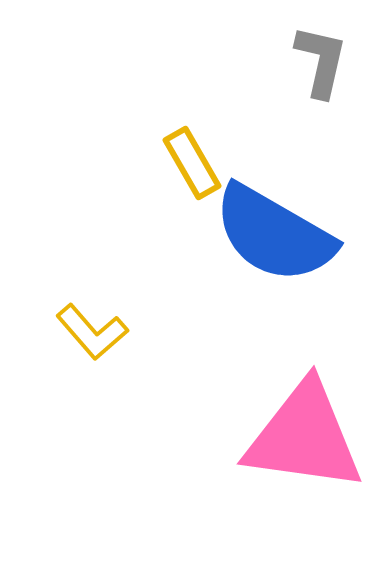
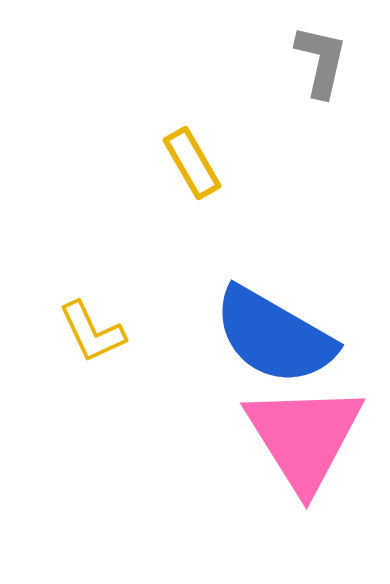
blue semicircle: moved 102 px down
yellow L-shape: rotated 16 degrees clockwise
pink triangle: rotated 50 degrees clockwise
